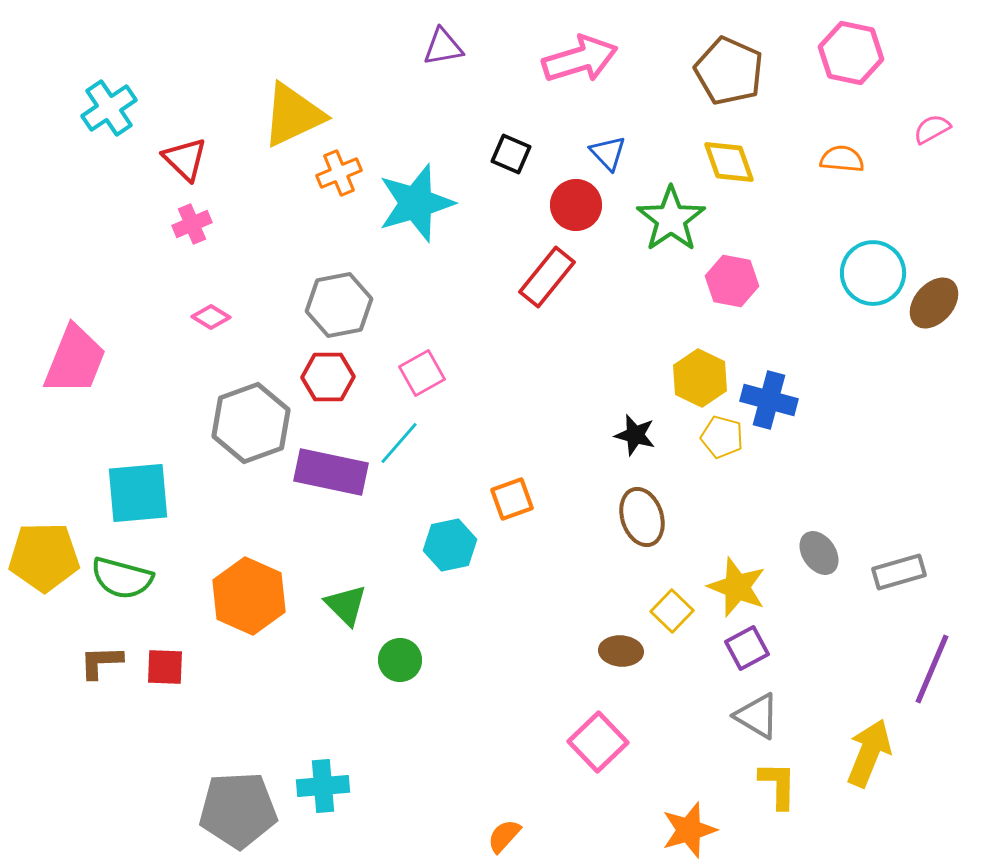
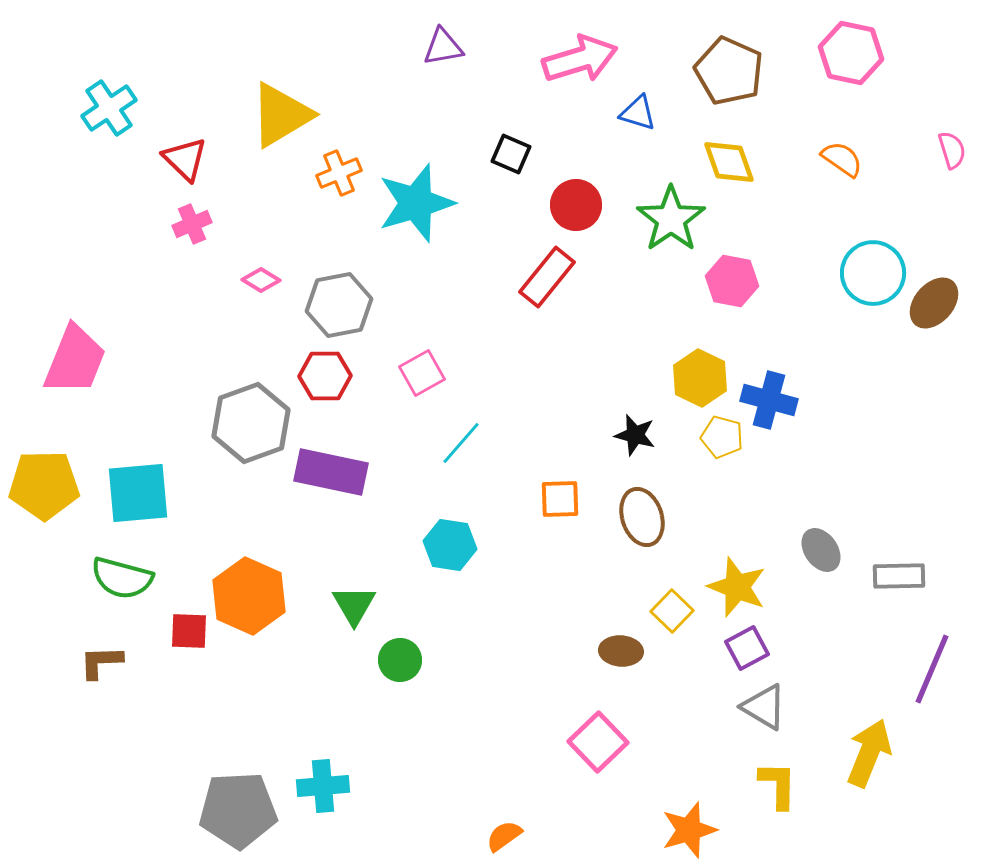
yellow triangle at (293, 115): moved 12 px left; rotated 6 degrees counterclockwise
pink semicircle at (932, 129): moved 20 px right, 21 px down; rotated 102 degrees clockwise
blue triangle at (608, 153): moved 30 px right, 40 px up; rotated 30 degrees counterclockwise
orange semicircle at (842, 159): rotated 30 degrees clockwise
pink diamond at (211, 317): moved 50 px right, 37 px up
red hexagon at (328, 377): moved 3 px left, 1 px up
cyan line at (399, 443): moved 62 px right
orange square at (512, 499): moved 48 px right; rotated 18 degrees clockwise
cyan hexagon at (450, 545): rotated 21 degrees clockwise
gray ellipse at (819, 553): moved 2 px right, 3 px up
yellow pentagon at (44, 557): moved 72 px up
gray rectangle at (899, 572): moved 4 px down; rotated 15 degrees clockwise
green triangle at (346, 605): moved 8 px right; rotated 15 degrees clockwise
red square at (165, 667): moved 24 px right, 36 px up
gray triangle at (757, 716): moved 7 px right, 9 px up
orange semicircle at (504, 836): rotated 12 degrees clockwise
